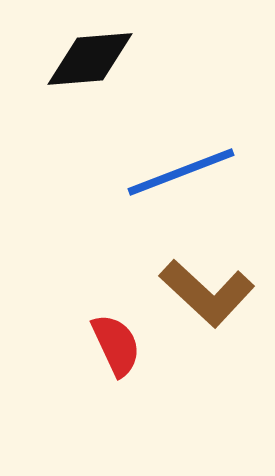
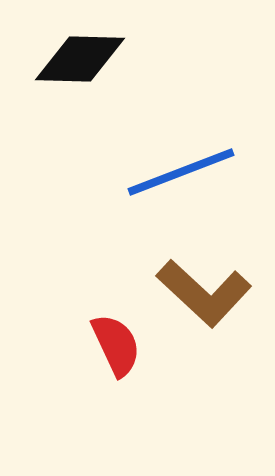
black diamond: moved 10 px left; rotated 6 degrees clockwise
brown L-shape: moved 3 px left
